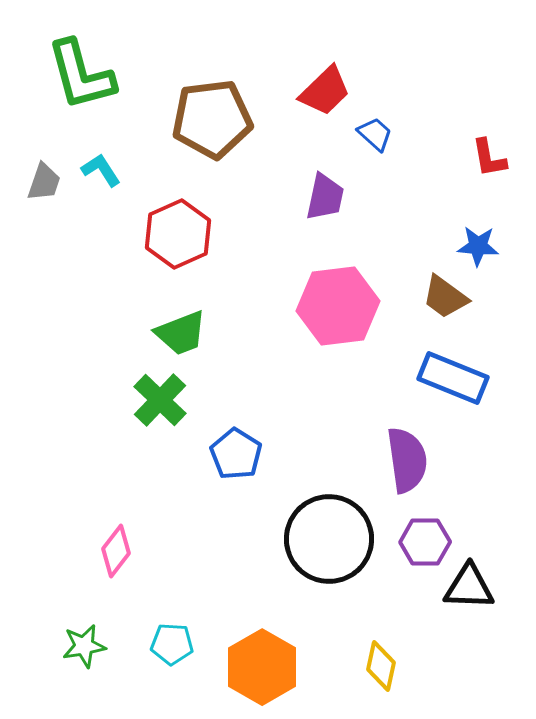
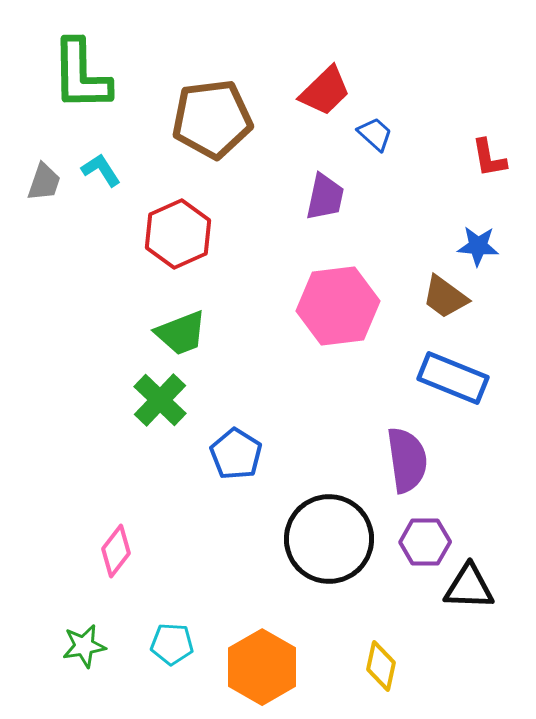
green L-shape: rotated 14 degrees clockwise
